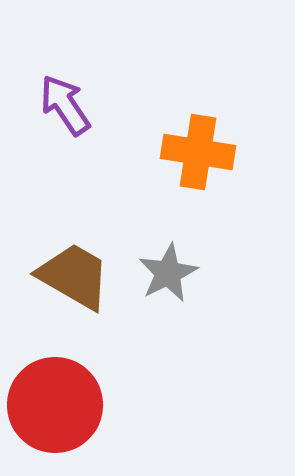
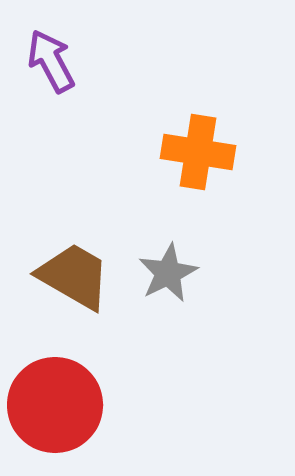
purple arrow: moved 14 px left, 44 px up; rotated 6 degrees clockwise
